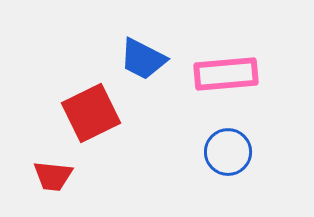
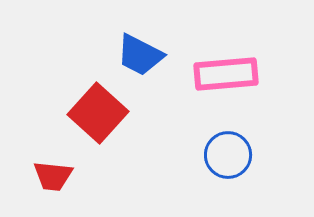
blue trapezoid: moved 3 px left, 4 px up
red square: moved 7 px right; rotated 22 degrees counterclockwise
blue circle: moved 3 px down
